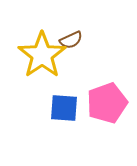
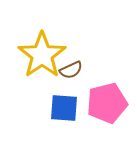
brown semicircle: moved 30 px down
pink pentagon: rotated 6 degrees clockwise
